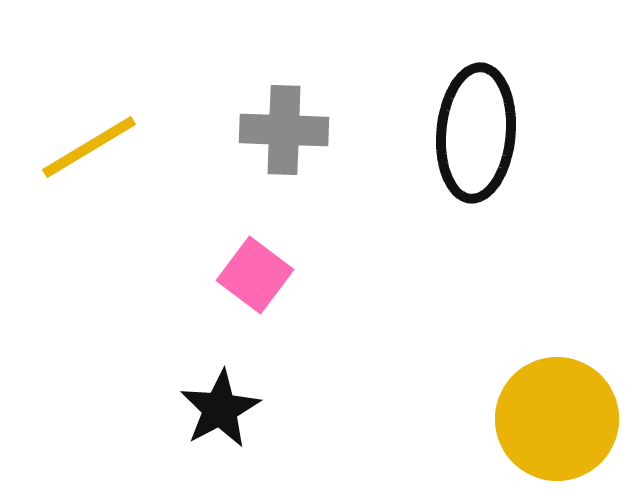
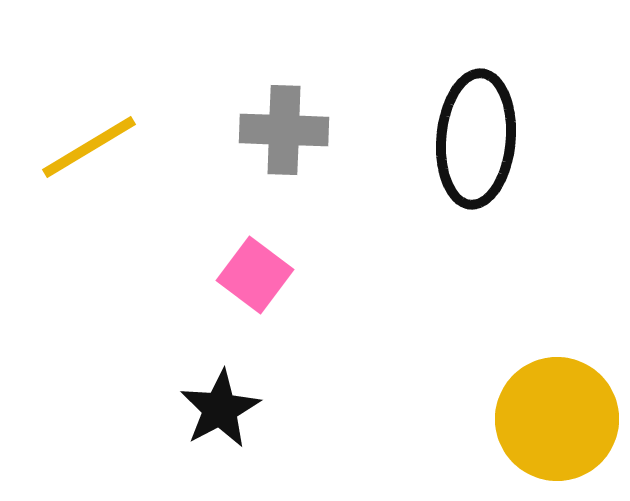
black ellipse: moved 6 px down
